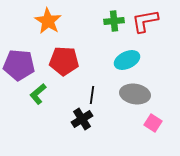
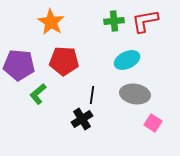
orange star: moved 3 px right, 1 px down
